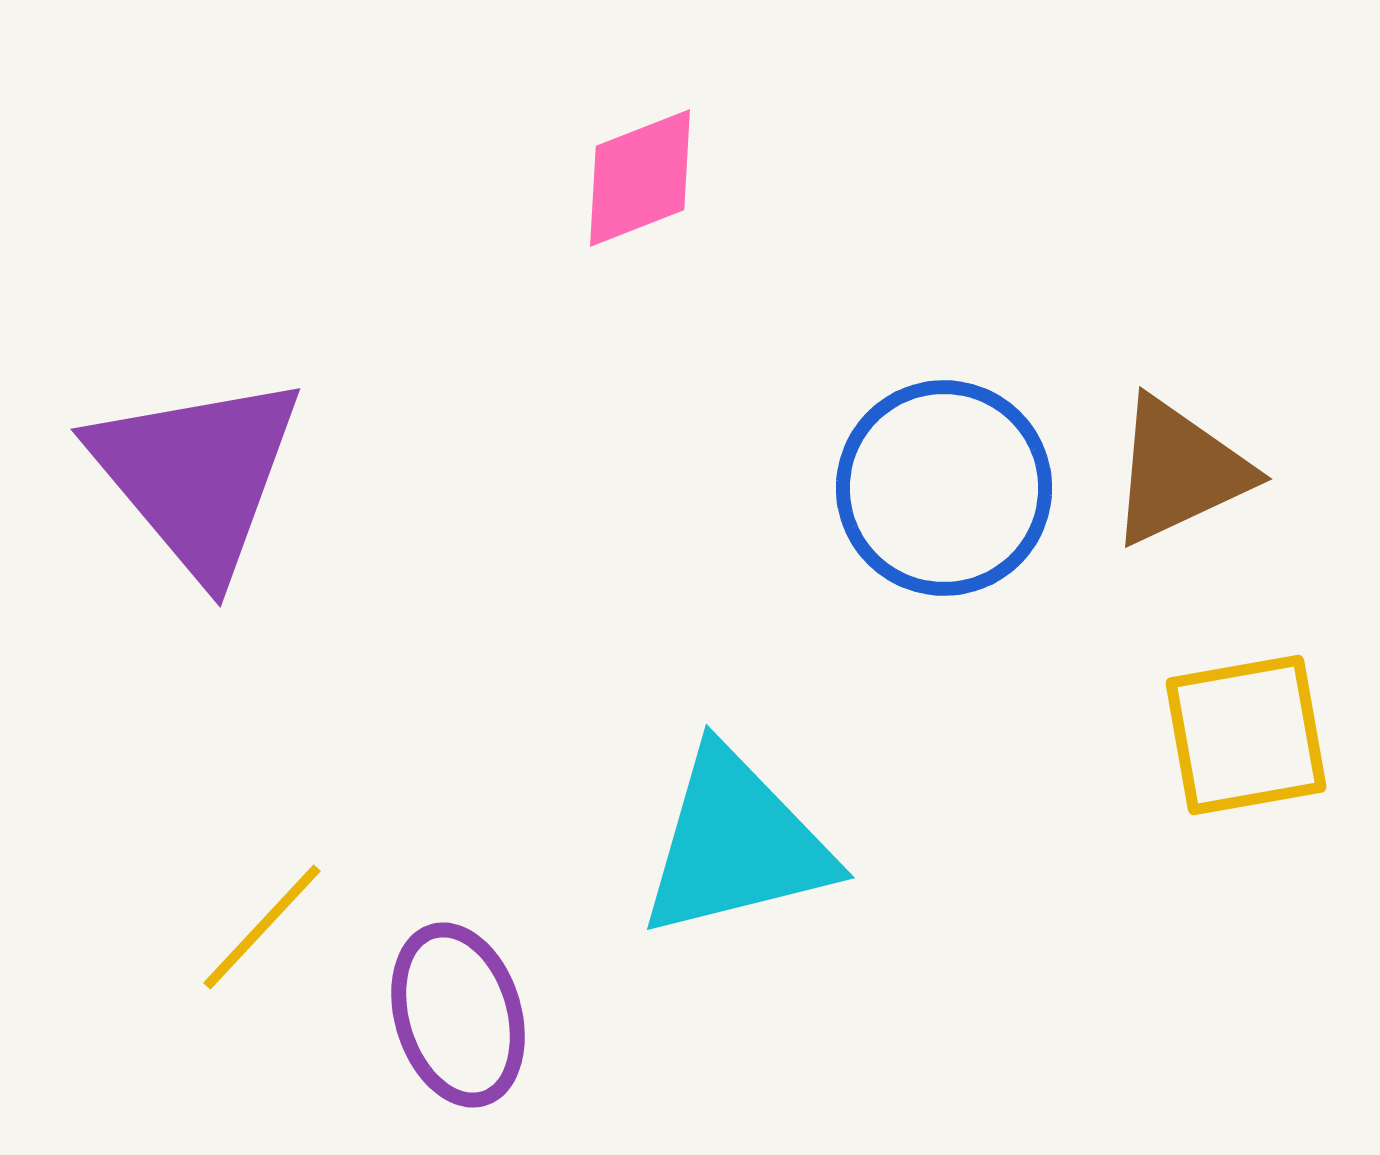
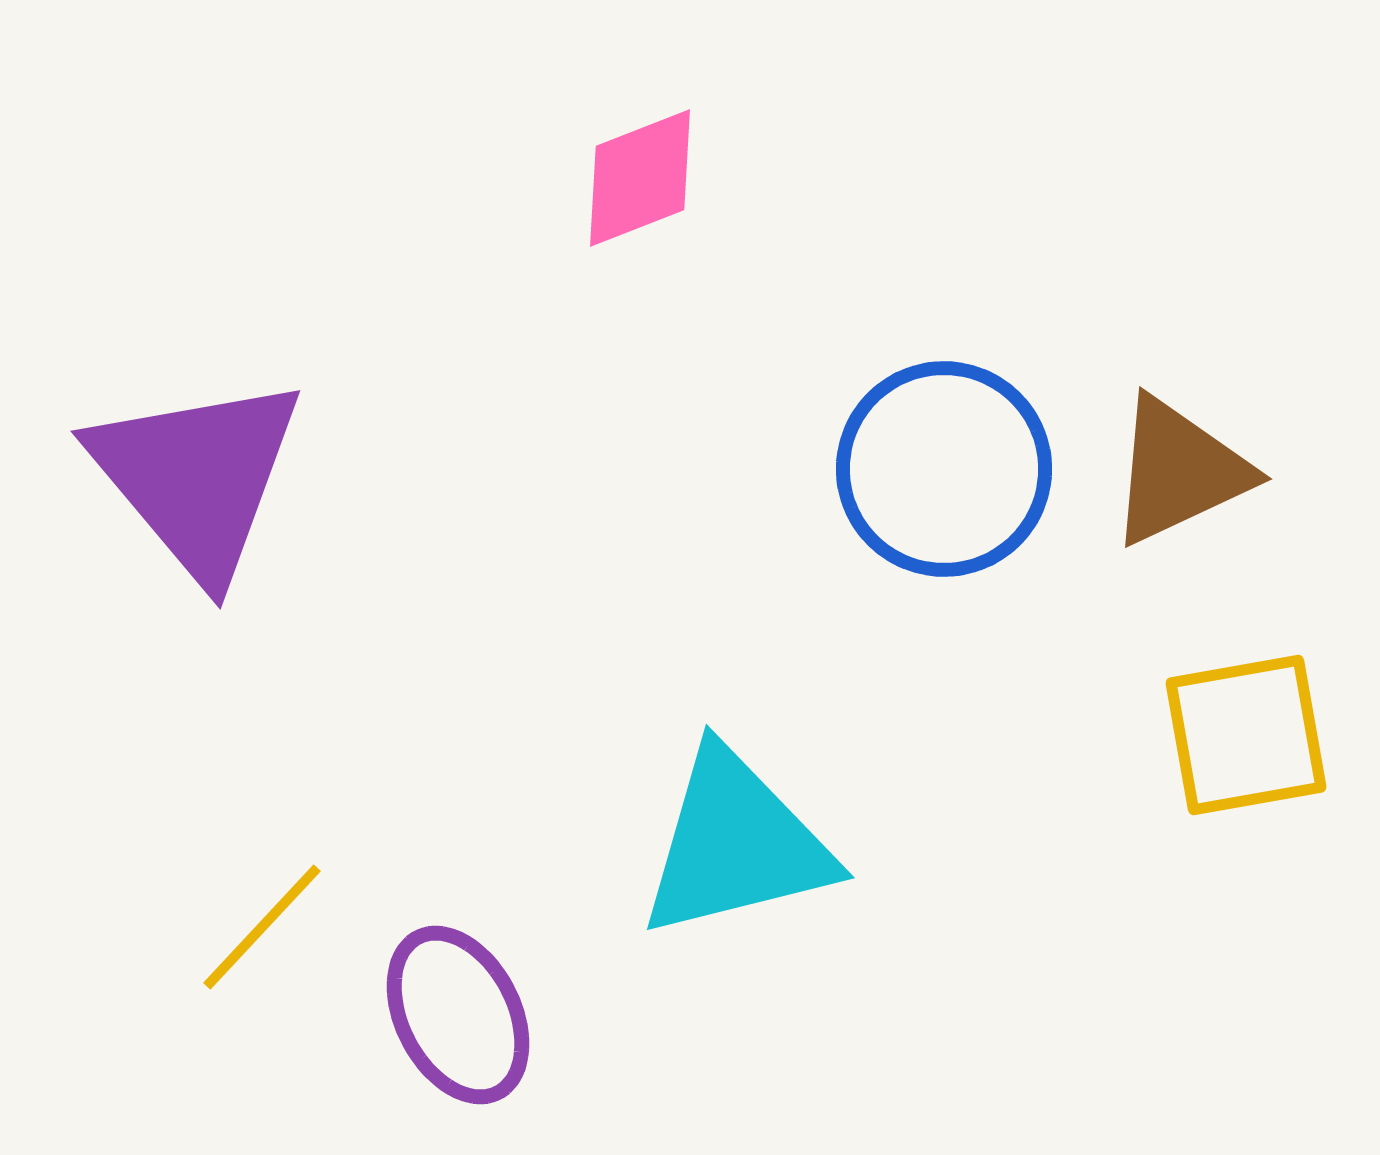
purple triangle: moved 2 px down
blue circle: moved 19 px up
purple ellipse: rotated 10 degrees counterclockwise
